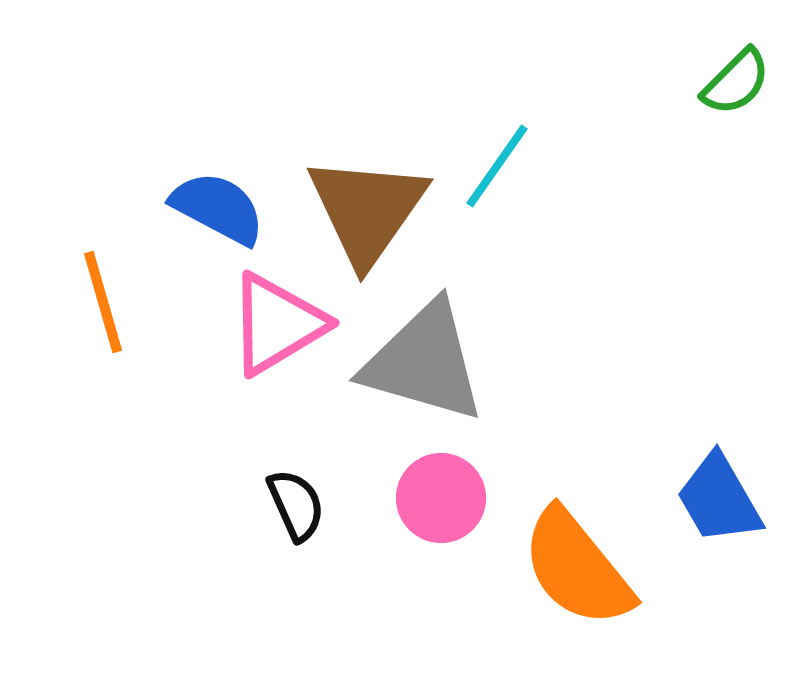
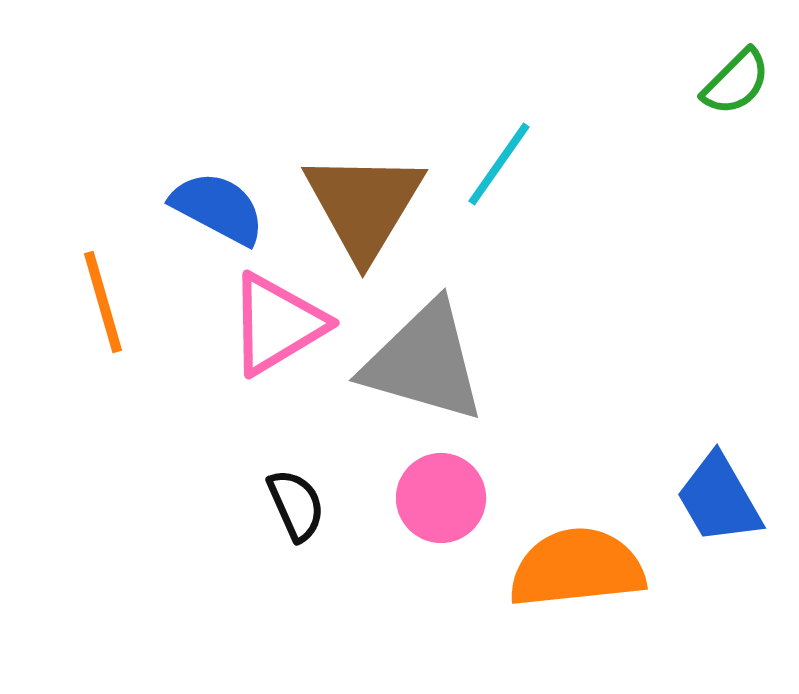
cyan line: moved 2 px right, 2 px up
brown triangle: moved 3 px left, 5 px up; rotated 4 degrees counterclockwise
orange semicircle: rotated 123 degrees clockwise
